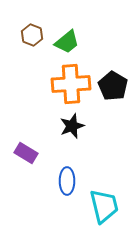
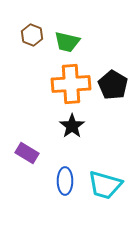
green trapezoid: rotated 52 degrees clockwise
black pentagon: moved 1 px up
black star: rotated 15 degrees counterclockwise
purple rectangle: moved 1 px right
blue ellipse: moved 2 px left
cyan trapezoid: moved 1 px right, 21 px up; rotated 120 degrees clockwise
